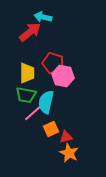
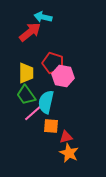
yellow trapezoid: moved 1 px left
green trapezoid: rotated 45 degrees clockwise
orange square: moved 3 px up; rotated 28 degrees clockwise
